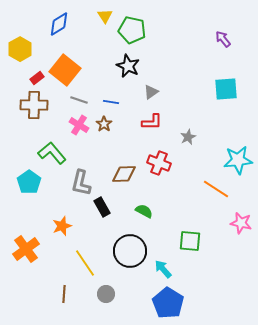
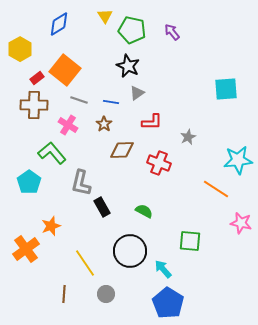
purple arrow: moved 51 px left, 7 px up
gray triangle: moved 14 px left, 1 px down
pink cross: moved 11 px left
brown diamond: moved 2 px left, 24 px up
orange star: moved 11 px left
